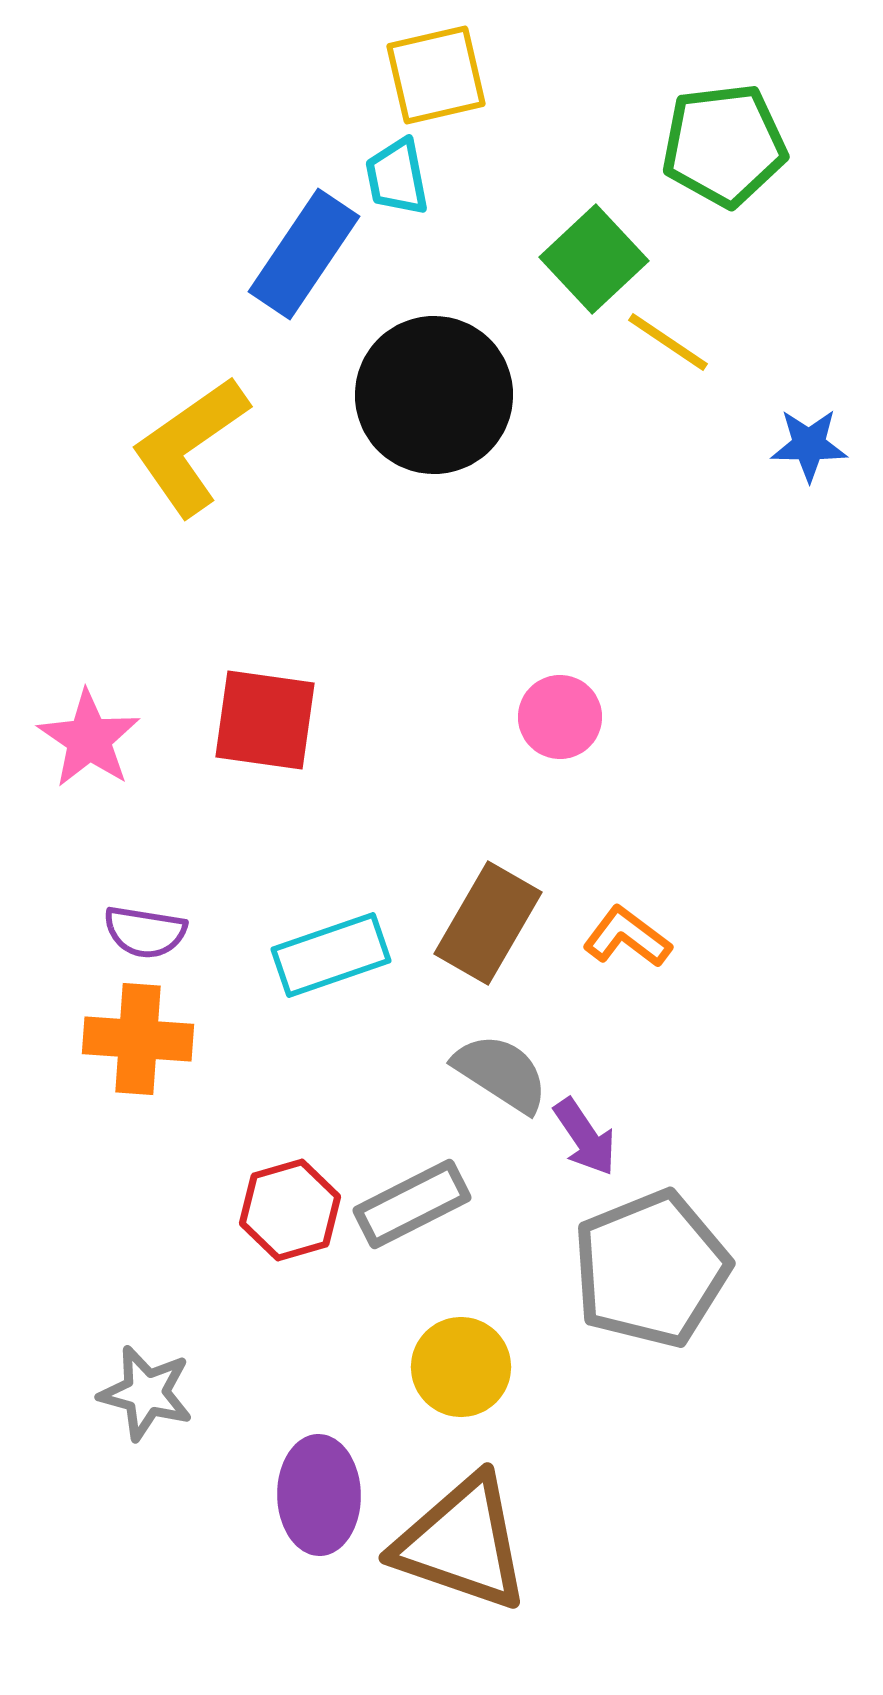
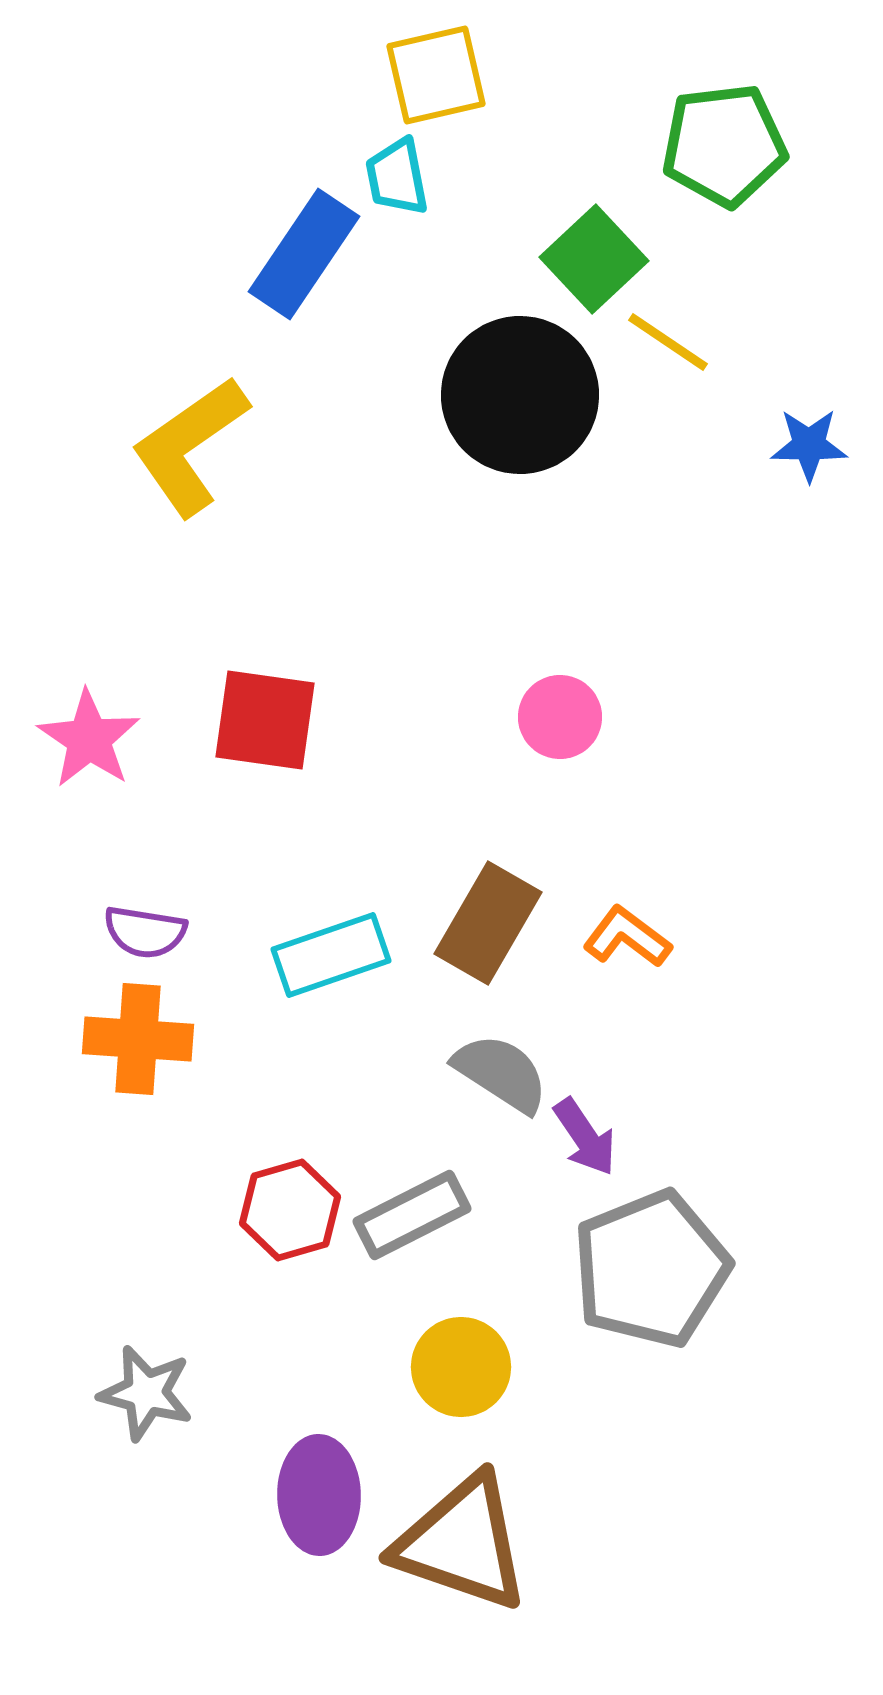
black circle: moved 86 px right
gray rectangle: moved 11 px down
